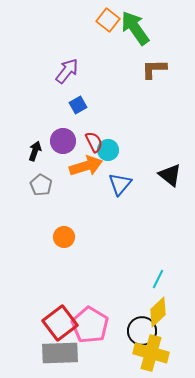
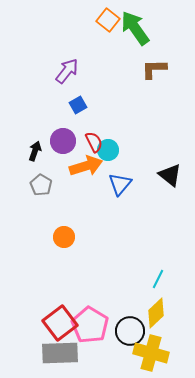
yellow diamond: moved 2 px left, 1 px down
black circle: moved 12 px left
